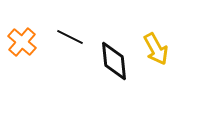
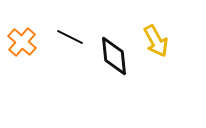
yellow arrow: moved 8 px up
black diamond: moved 5 px up
